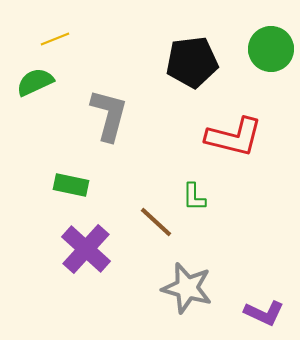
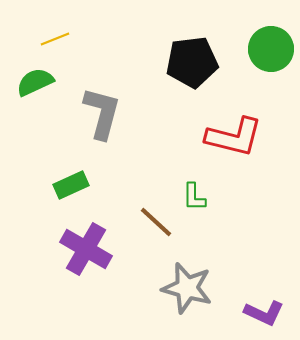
gray L-shape: moved 7 px left, 2 px up
green rectangle: rotated 36 degrees counterclockwise
purple cross: rotated 12 degrees counterclockwise
